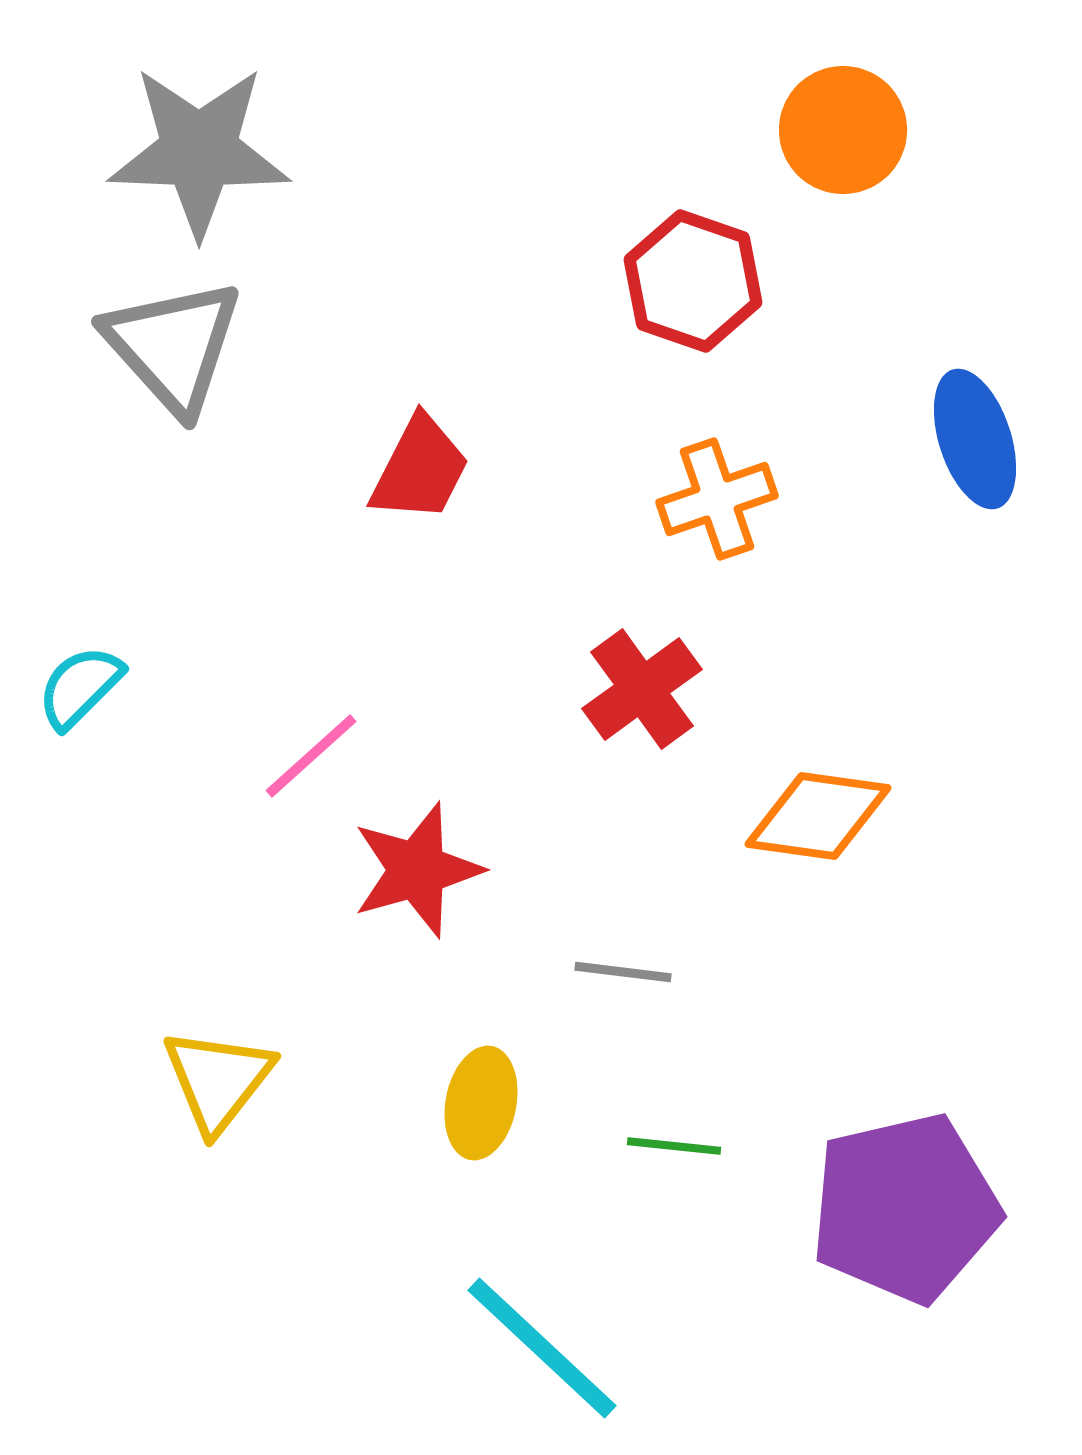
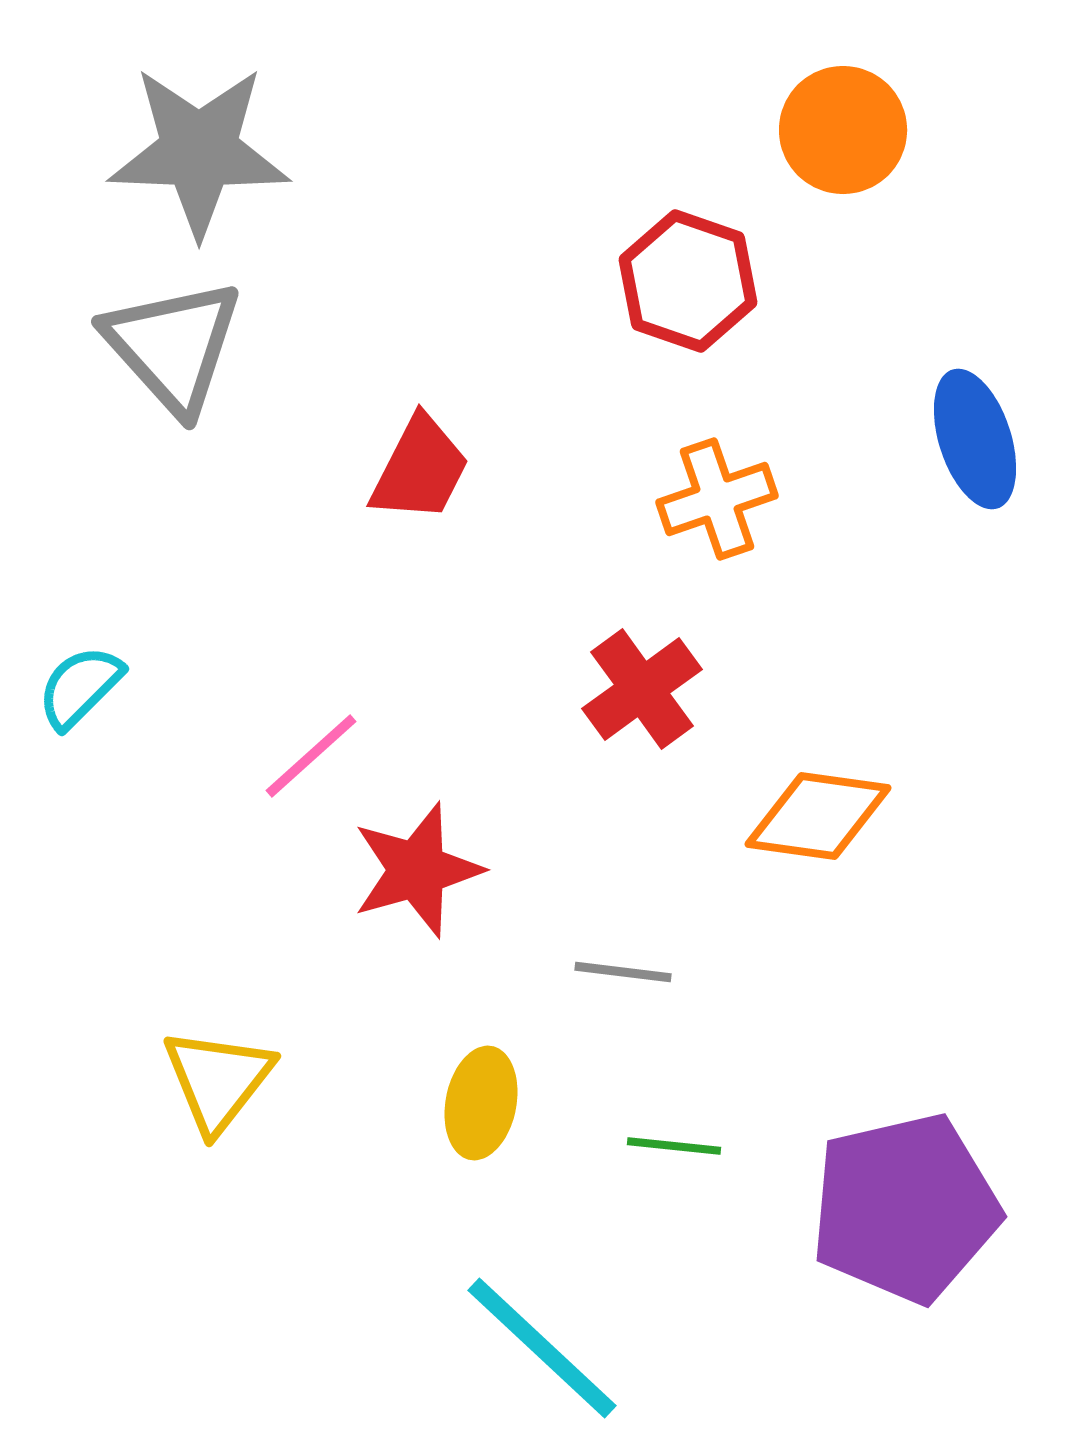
red hexagon: moved 5 px left
